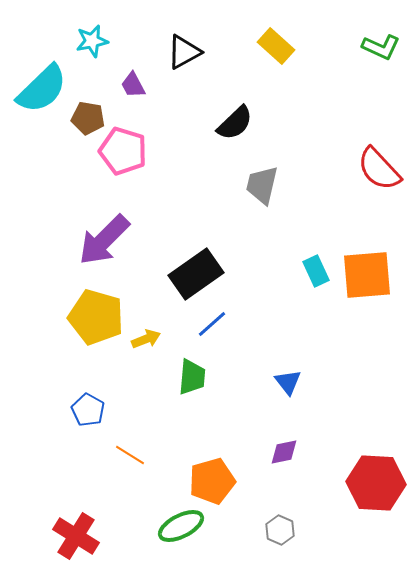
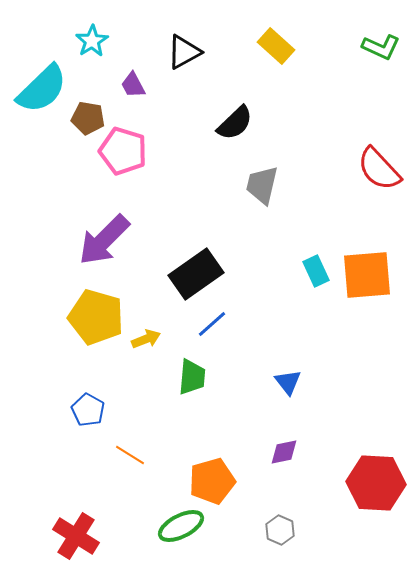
cyan star: rotated 20 degrees counterclockwise
